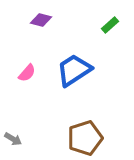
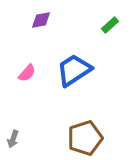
purple diamond: rotated 25 degrees counterclockwise
gray arrow: rotated 78 degrees clockwise
